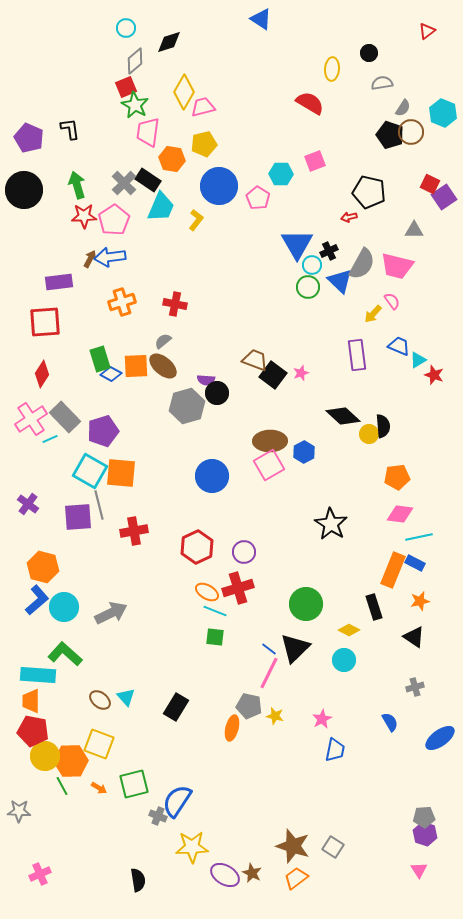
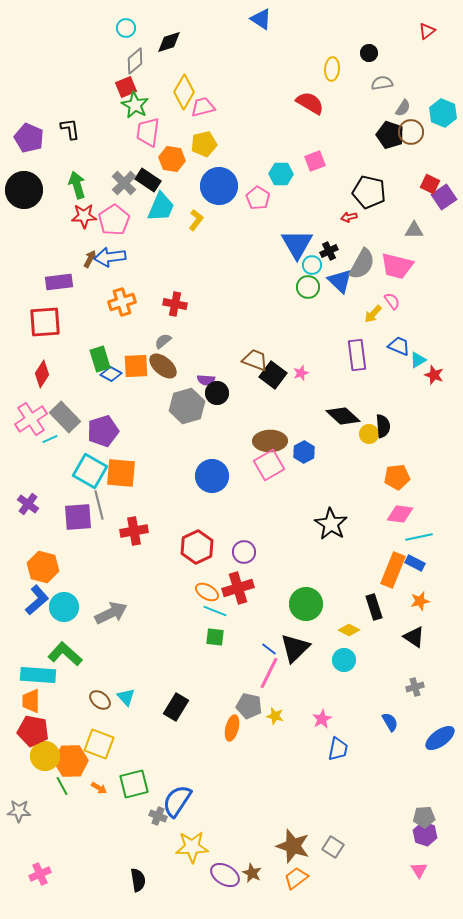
blue trapezoid at (335, 750): moved 3 px right, 1 px up
